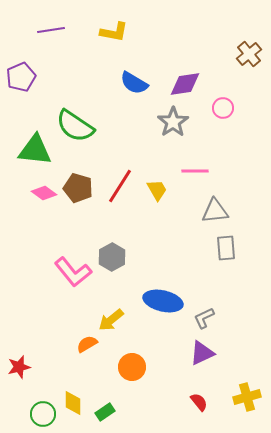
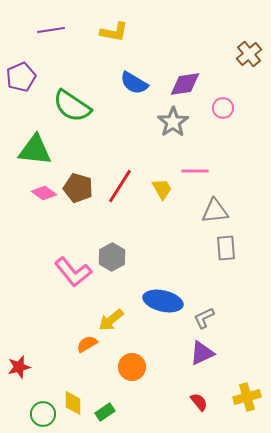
green semicircle: moved 3 px left, 20 px up
yellow trapezoid: moved 5 px right, 1 px up
